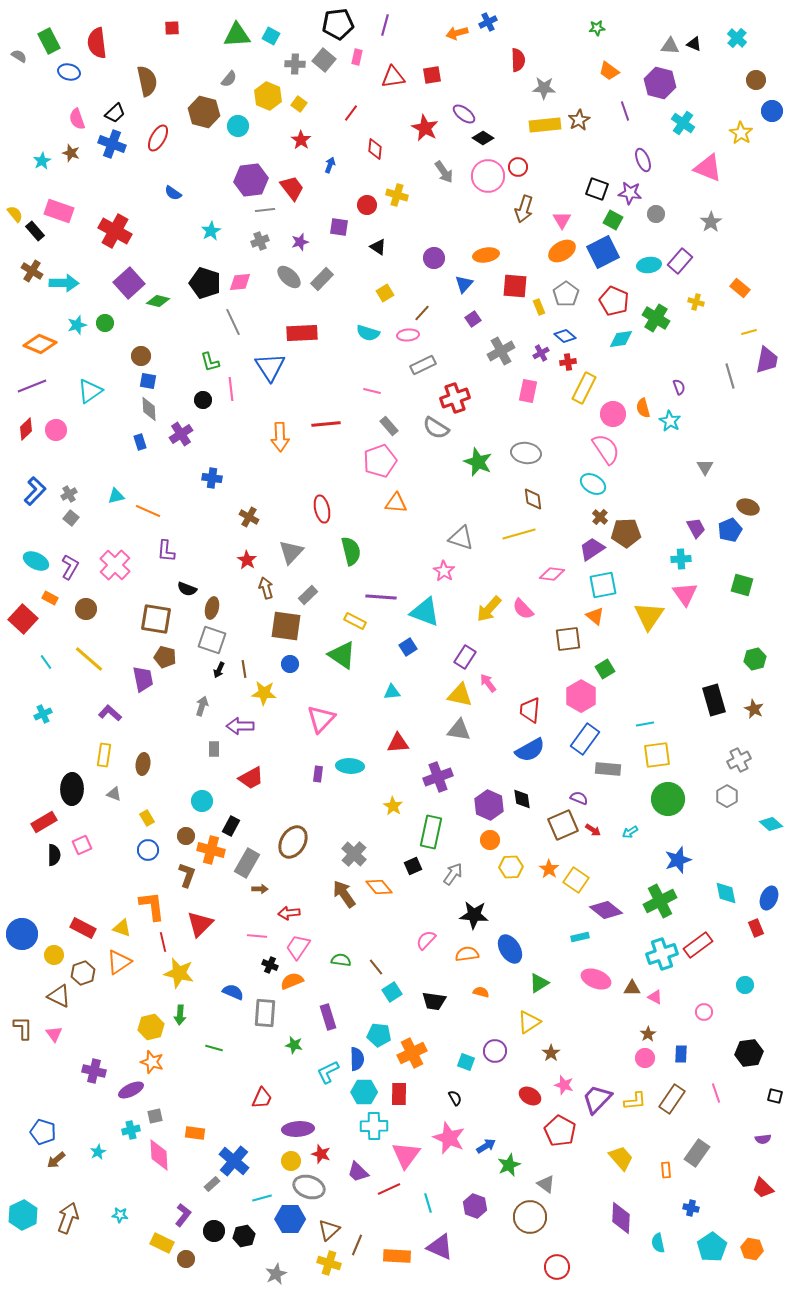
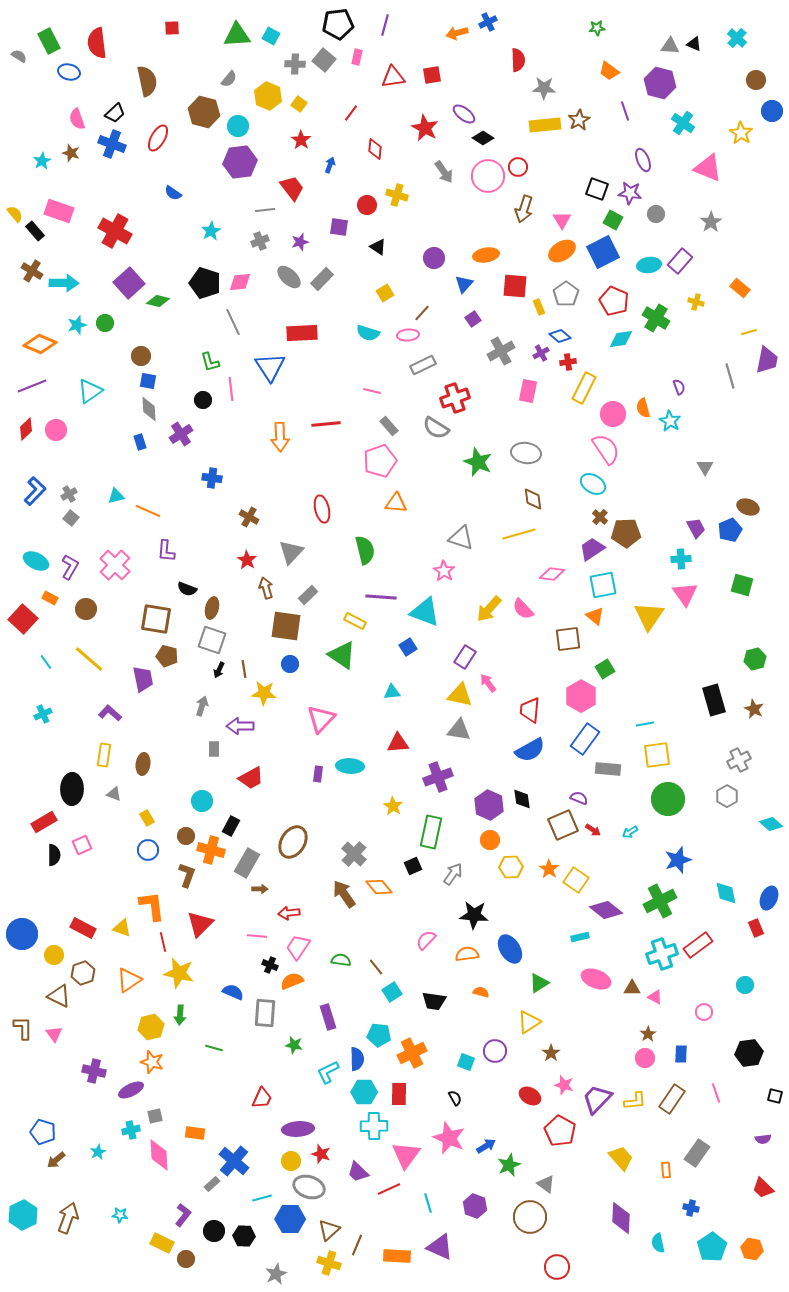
purple hexagon at (251, 180): moved 11 px left, 18 px up
blue diamond at (565, 336): moved 5 px left
green semicircle at (351, 551): moved 14 px right, 1 px up
brown pentagon at (165, 657): moved 2 px right, 1 px up
orange triangle at (119, 962): moved 10 px right, 18 px down
black hexagon at (244, 1236): rotated 15 degrees clockwise
